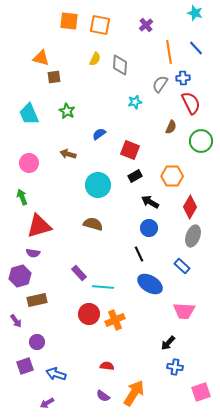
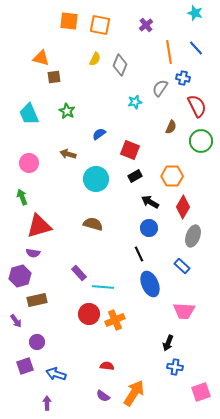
gray diamond at (120, 65): rotated 20 degrees clockwise
blue cross at (183, 78): rotated 16 degrees clockwise
gray semicircle at (160, 84): moved 4 px down
red semicircle at (191, 103): moved 6 px right, 3 px down
cyan circle at (98, 185): moved 2 px left, 6 px up
red diamond at (190, 207): moved 7 px left
blue ellipse at (150, 284): rotated 35 degrees clockwise
black arrow at (168, 343): rotated 21 degrees counterclockwise
purple arrow at (47, 403): rotated 120 degrees clockwise
